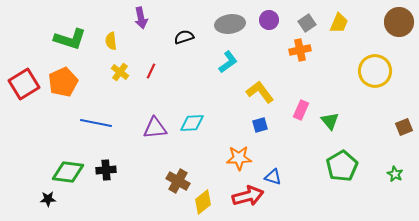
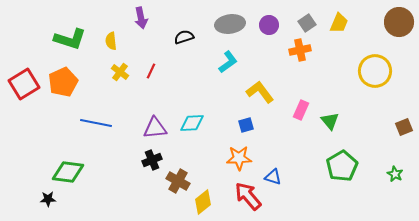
purple circle: moved 5 px down
blue square: moved 14 px left
black cross: moved 46 px right, 10 px up; rotated 18 degrees counterclockwise
red arrow: rotated 116 degrees counterclockwise
